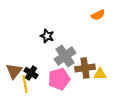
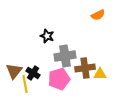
gray cross: rotated 25 degrees clockwise
black cross: moved 2 px right
